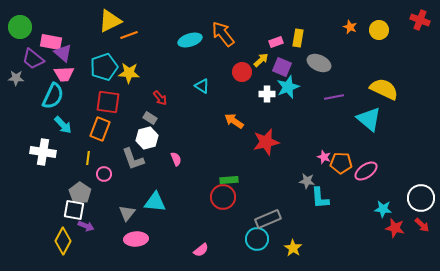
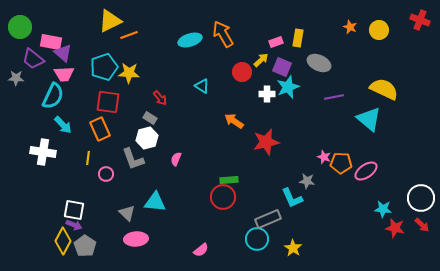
orange arrow at (223, 34): rotated 8 degrees clockwise
orange rectangle at (100, 129): rotated 45 degrees counterclockwise
pink semicircle at (176, 159): rotated 136 degrees counterclockwise
pink circle at (104, 174): moved 2 px right
gray pentagon at (80, 193): moved 5 px right, 53 px down
cyan L-shape at (320, 198): moved 28 px left; rotated 20 degrees counterclockwise
gray triangle at (127, 213): rotated 24 degrees counterclockwise
purple arrow at (86, 226): moved 12 px left, 1 px up
